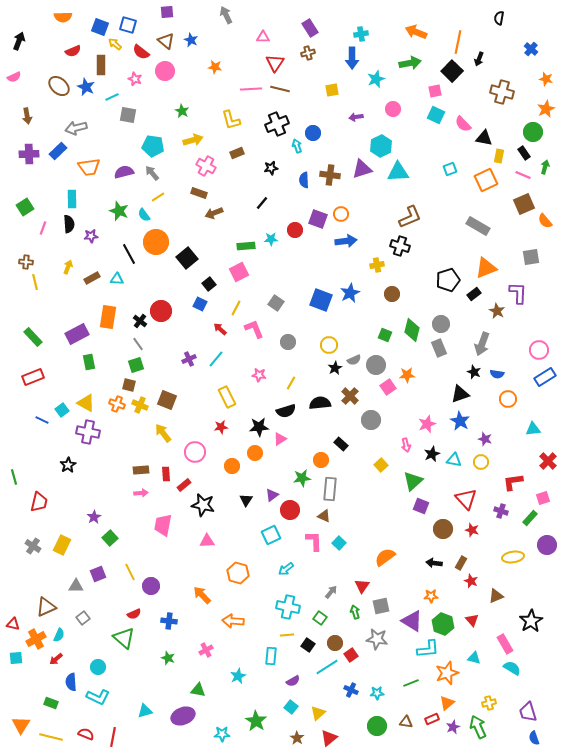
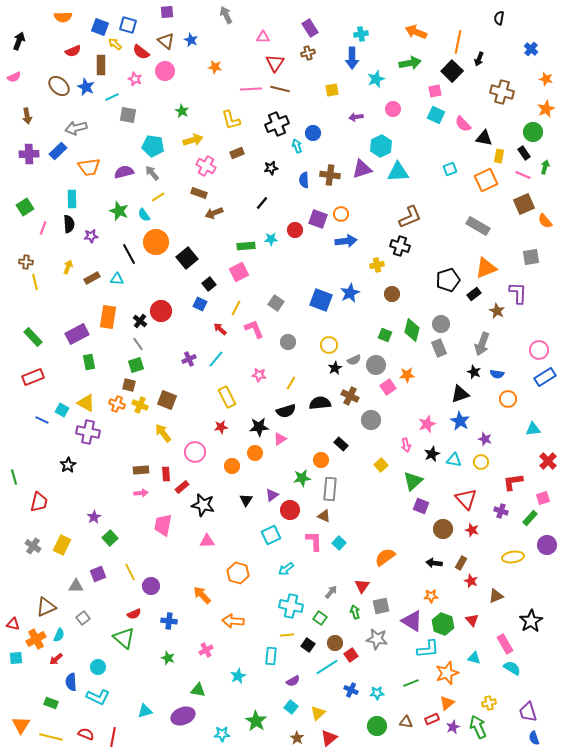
brown cross at (350, 396): rotated 18 degrees counterclockwise
cyan square at (62, 410): rotated 24 degrees counterclockwise
red rectangle at (184, 485): moved 2 px left, 2 px down
cyan cross at (288, 607): moved 3 px right, 1 px up
